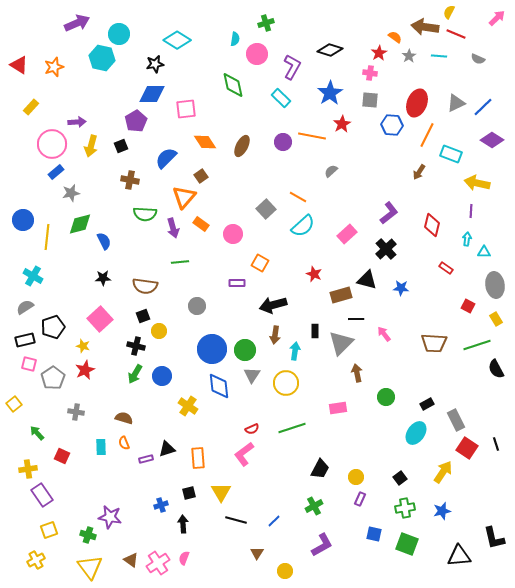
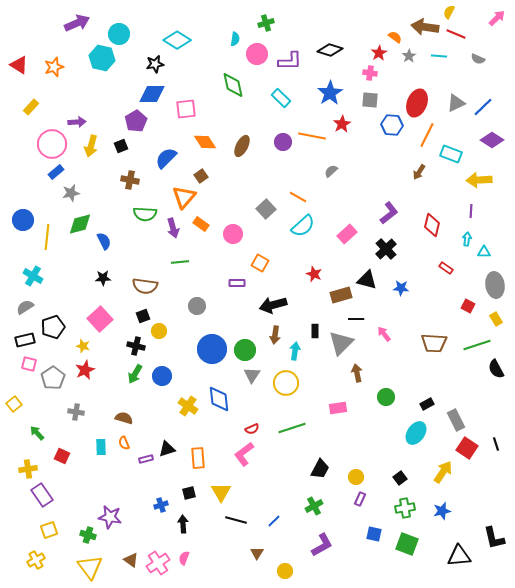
purple L-shape at (292, 67): moved 2 px left, 6 px up; rotated 60 degrees clockwise
yellow arrow at (477, 183): moved 2 px right, 3 px up; rotated 15 degrees counterclockwise
blue diamond at (219, 386): moved 13 px down
